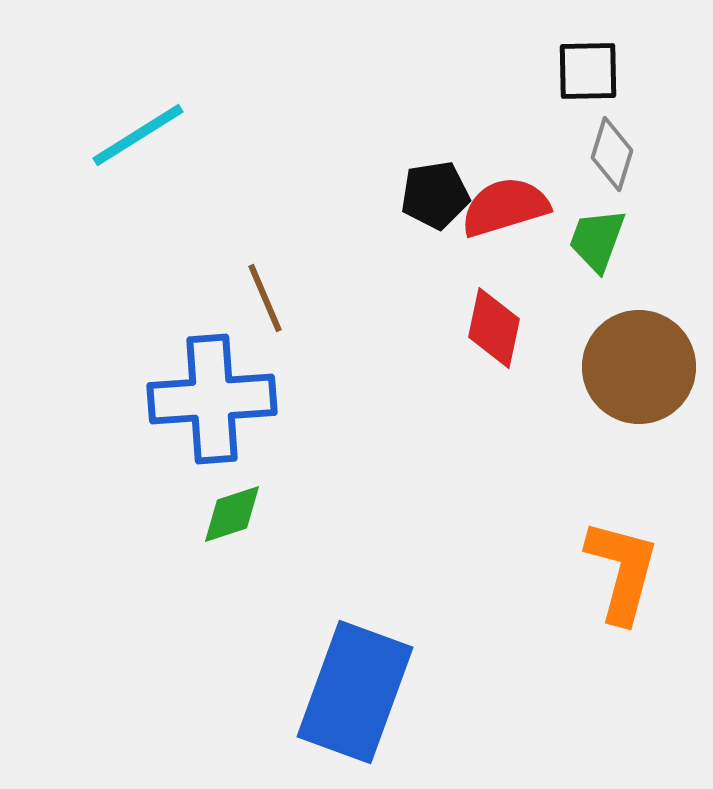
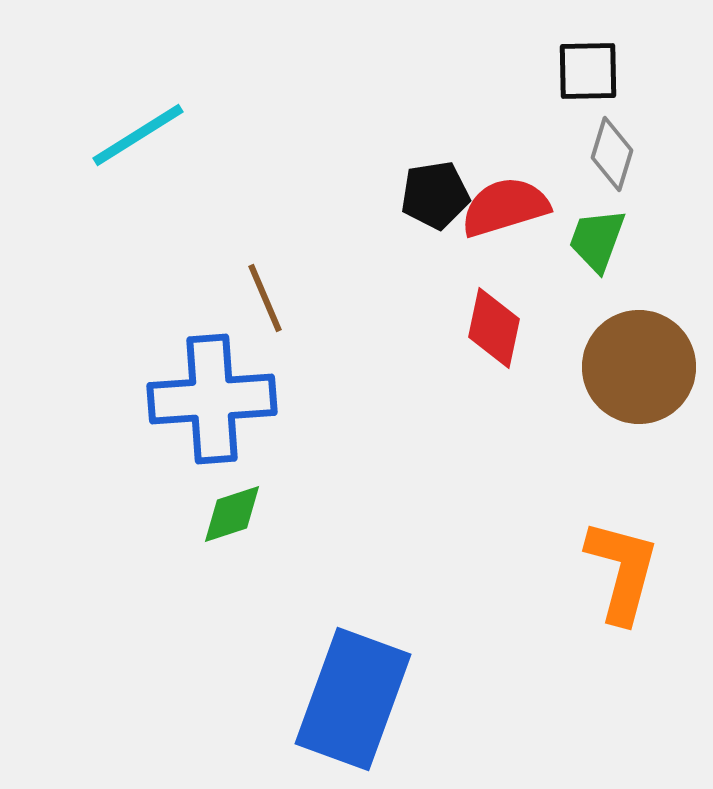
blue rectangle: moved 2 px left, 7 px down
